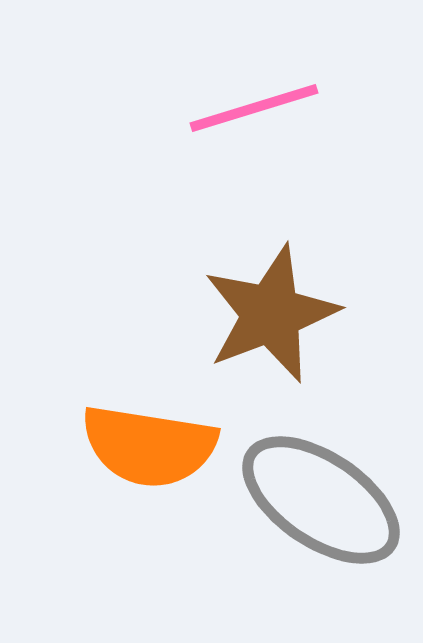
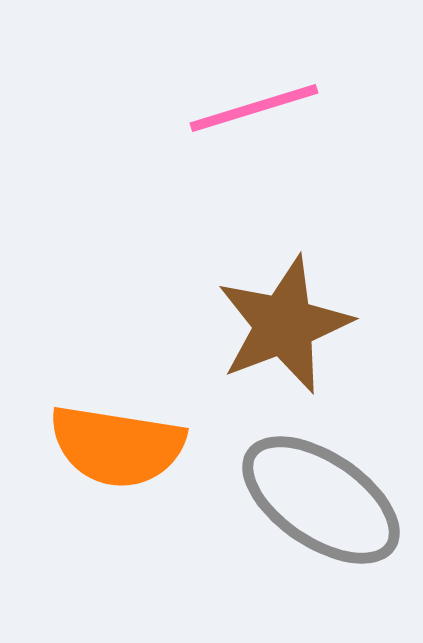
brown star: moved 13 px right, 11 px down
orange semicircle: moved 32 px left
